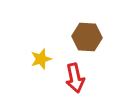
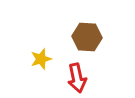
red arrow: moved 2 px right
